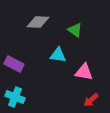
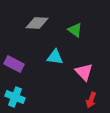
gray diamond: moved 1 px left, 1 px down
cyan triangle: moved 3 px left, 2 px down
pink triangle: rotated 36 degrees clockwise
red arrow: rotated 28 degrees counterclockwise
